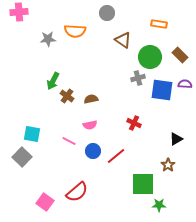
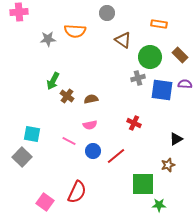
brown star: rotated 16 degrees clockwise
red semicircle: rotated 25 degrees counterclockwise
